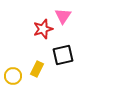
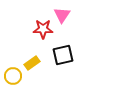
pink triangle: moved 1 px left, 1 px up
red star: rotated 18 degrees clockwise
yellow rectangle: moved 5 px left, 6 px up; rotated 28 degrees clockwise
